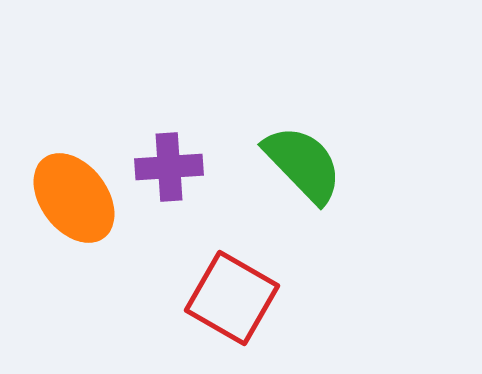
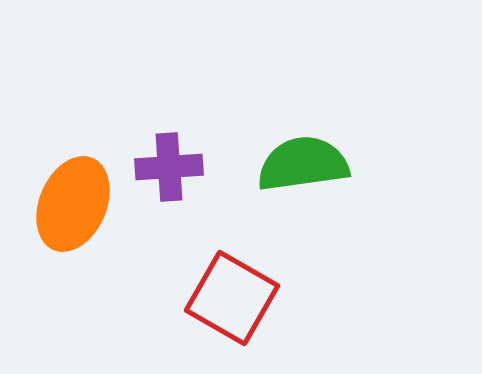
green semicircle: rotated 54 degrees counterclockwise
orange ellipse: moved 1 px left, 6 px down; rotated 60 degrees clockwise
